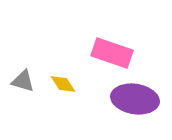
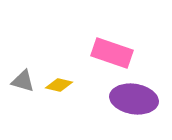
yellow diamond: moved 4 px left, 1 px down; rotated 44 degrees counterclockwise
purple ellipse: moved 1 px left
